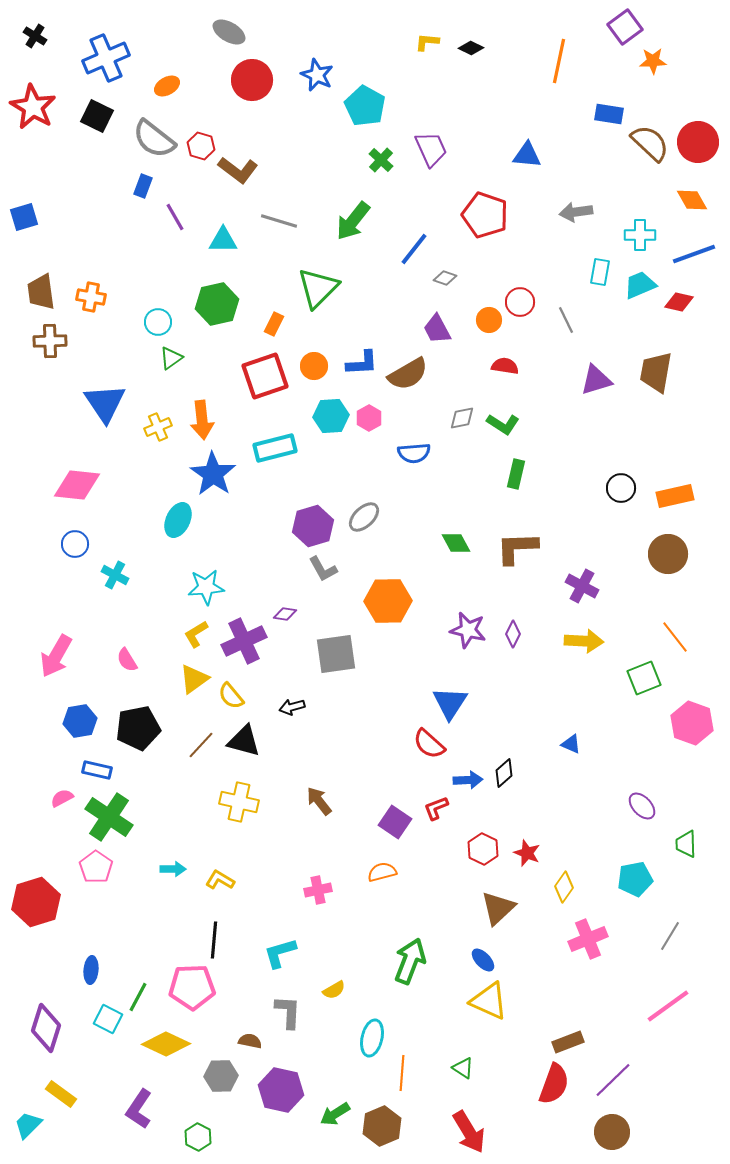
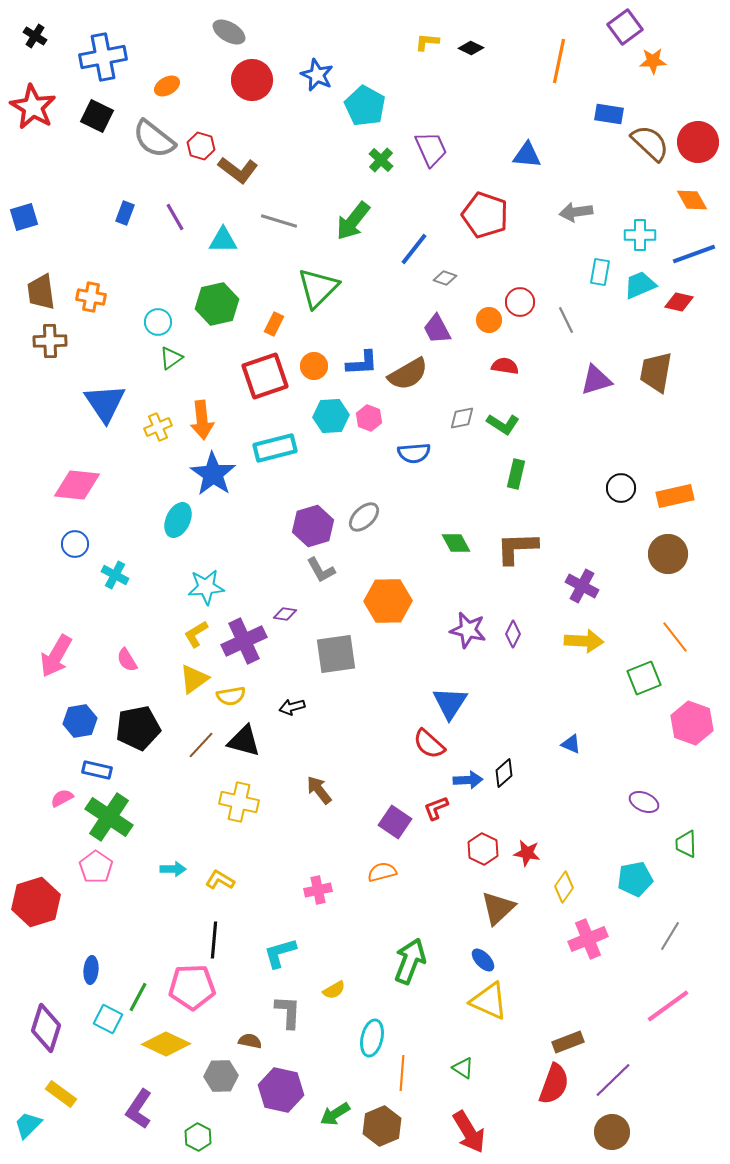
blue cross at (106, 58): moved 3 px left, 1 px up; rotated 12 degrees clockwise
blue rectangle at (143, 186): moved 18 px left, 27 px down
pink hexagon at (369, 418): rotated 10 degrees counterclockwise
gray L-shape at (323, 569): moved 2 px left, 1 px down
yellow semicircle at (231, 696): rotated 60 degrees counterclockwise
brown arrow at (319, 801): moved 11 px up
purple ellipse at (642, 806): moved 2 px right, 4 px up; rotated 24 degrees counterclockwise
red star at (527, 853): rotated 12 degrees counterclockwise
